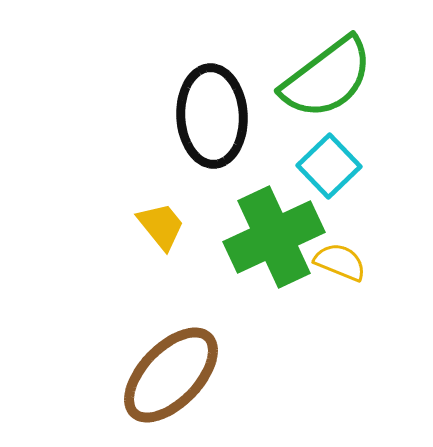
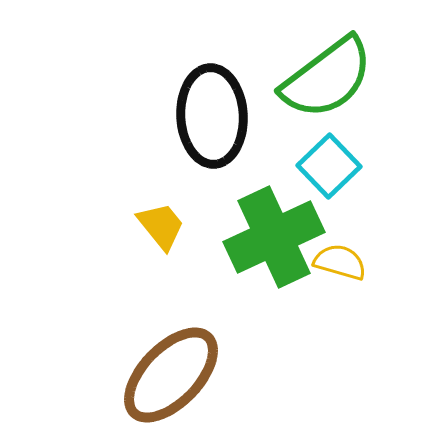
yellow semicircle: rotated 6 degrees counterclockwise
